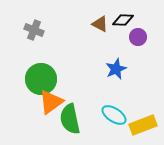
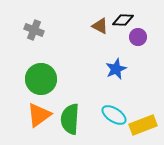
brown triangle: moved 2 px down
orange triangle: moved 12 px left, 13 px down
green semicircle: rotated 16 degrees clockwise
